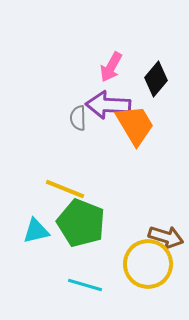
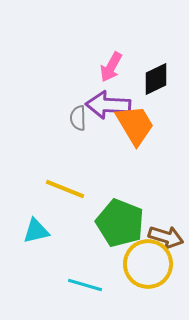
black diamond: rotated 24 degrees clockwise
green pentagon: moved 39 px right
